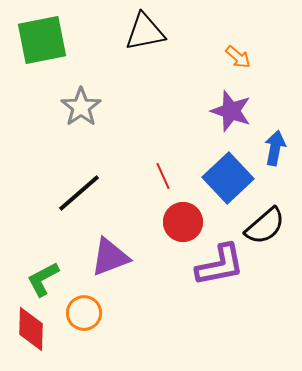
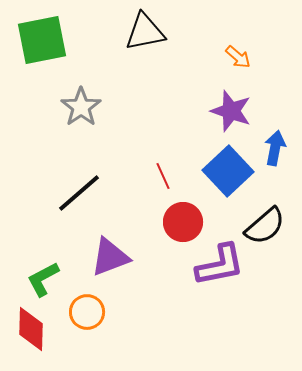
blue square: moved 7 px up
orange circle: moved 3 px right, 1 px up
